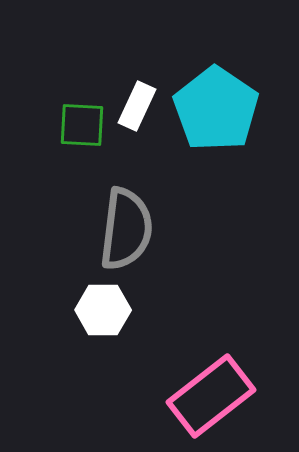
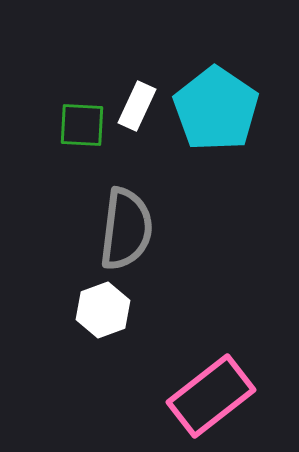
white hexagon: rotated 20 degrees counterclockwise
